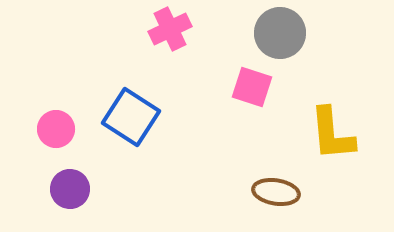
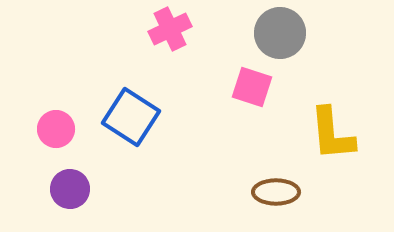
brown ellipse: rotated 9 degrees counterclockwise
